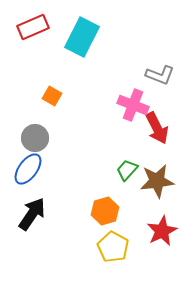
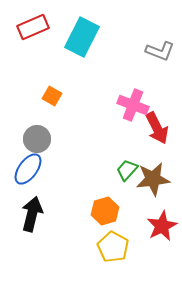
gray L-shape: moved 24 px up
gray circle: moved 2 px right, 1 px down
brown star: moved 4 px left, 2 px up
black arrow: rotated 20 degrees counterclockwise
red star: moved 5 px up
